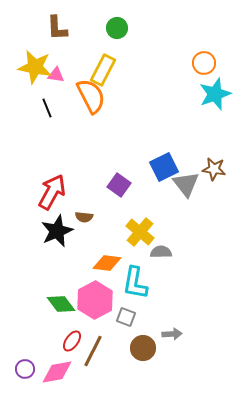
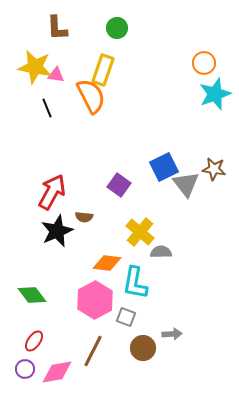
yellow rectangle: rotated 8 degrees counterclockwise
green diamond: moved 29 px left, 9 px up
red ellipse: moved 38 px left
